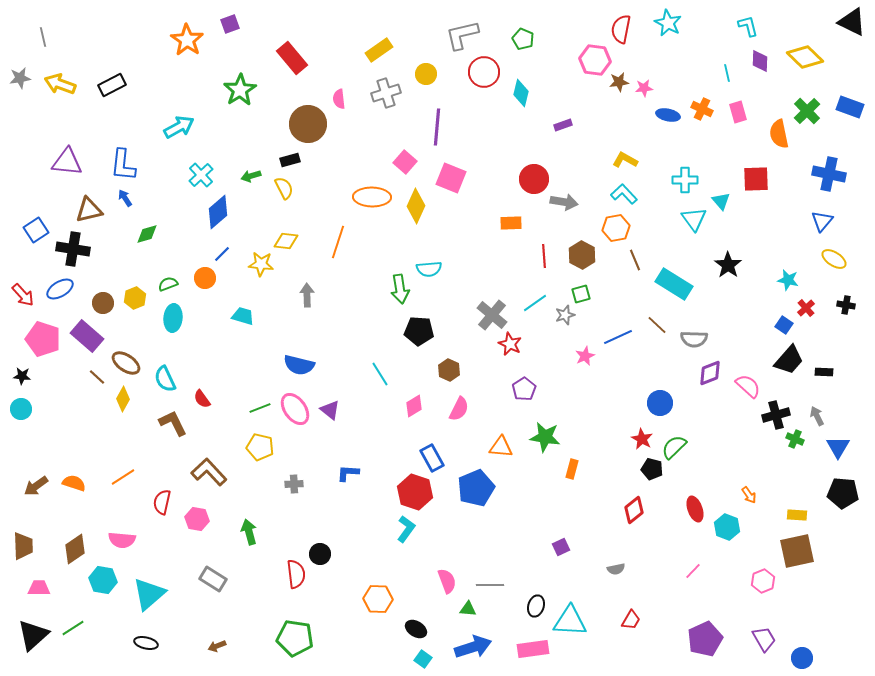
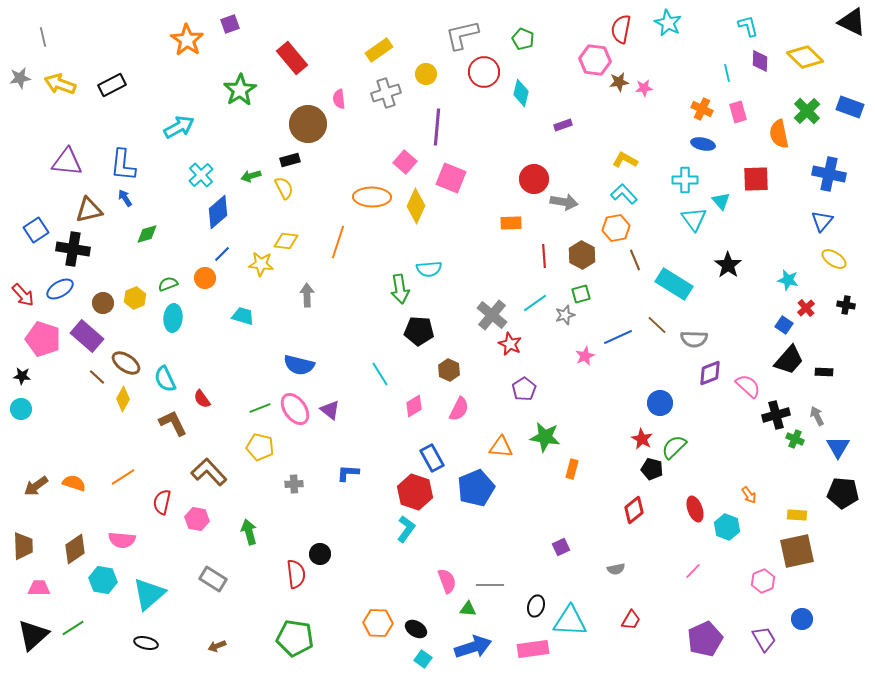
blue ellipse at (668, 115): moved 35 px right, 29 px down
orange hexagon at (378, 599): moved 24 px down
blue circle at (802, 658): moved 39 px up
